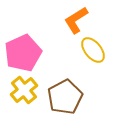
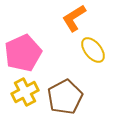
orange L-shape: moved 2 px left, 2 px up
yellow cross: moved 1 px right, 2 px down; rotated 12 degrees clockwise
